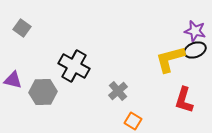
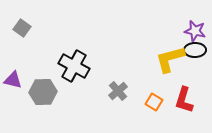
black ellipse: rotated 20 degrees clockwise
orange square: moved 21 px right, 19 px up
